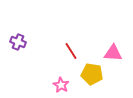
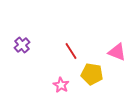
purple cross: moved 4 px right, 3 px down; rotated 28 degrees clockwise
pink triangle: moved 4 px right, 1 px up; rotated 18 degrees clockwise
